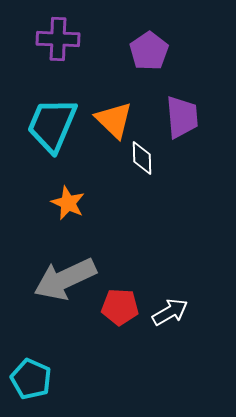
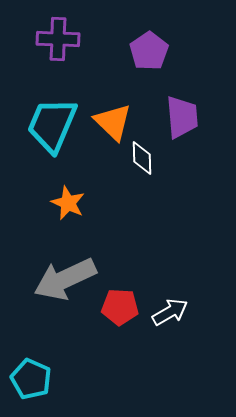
orange triangle: moved 1 px left, 2 px down
